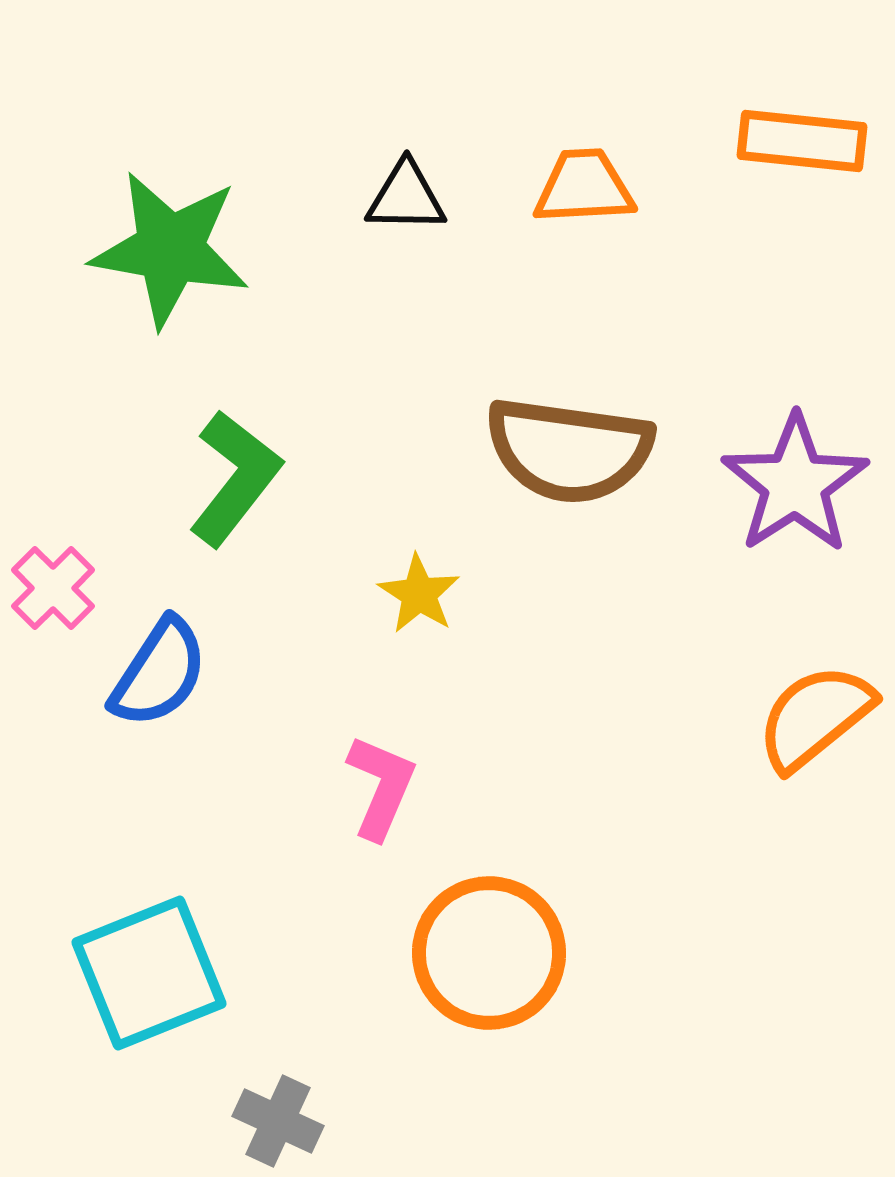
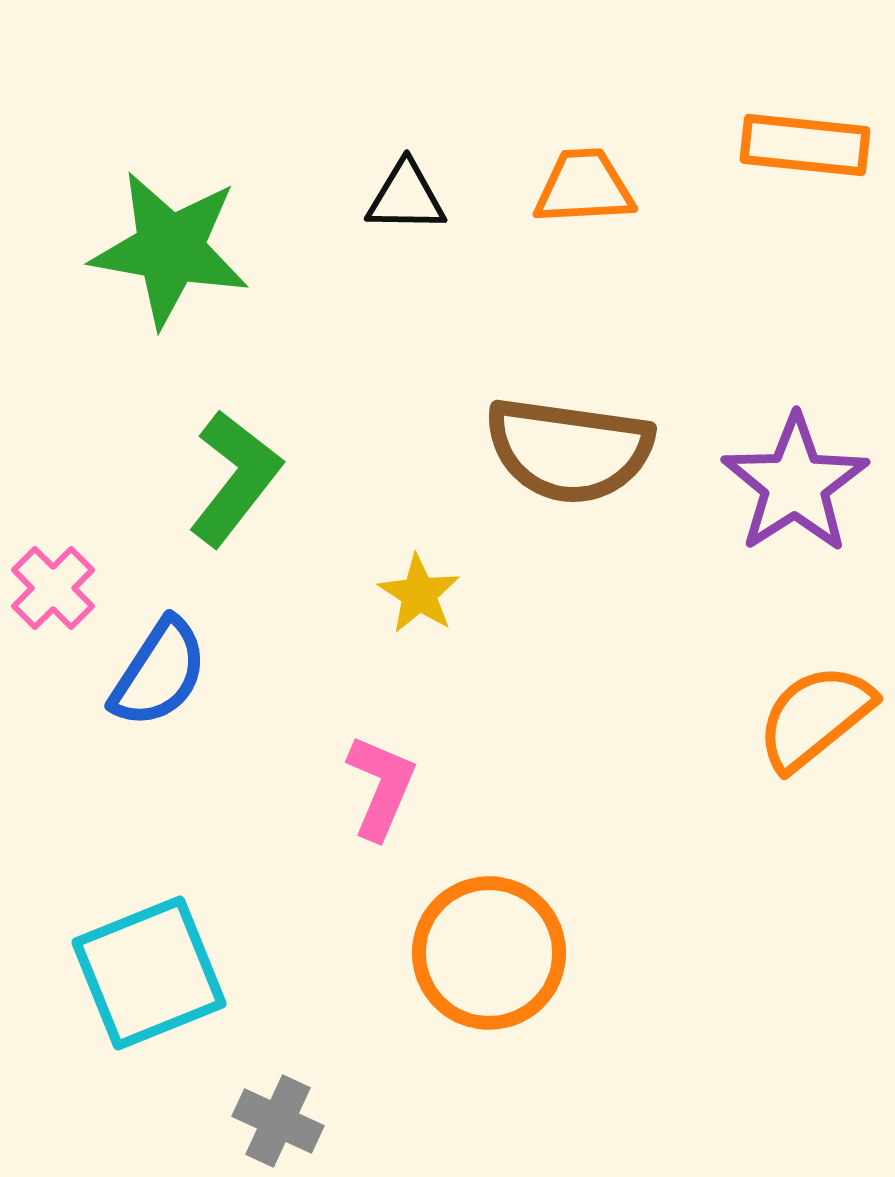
orange rectangle: moved 3 px right, 4 px down
